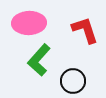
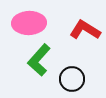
red L-shape: rotated 40 degrees counterclockwise
black circle: moved 1 px left, 2 px up
